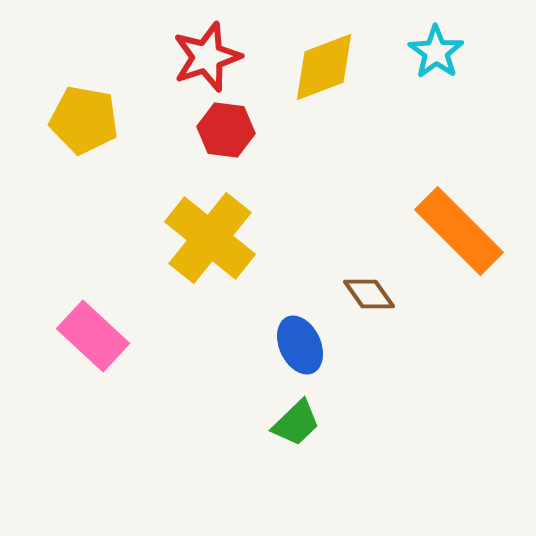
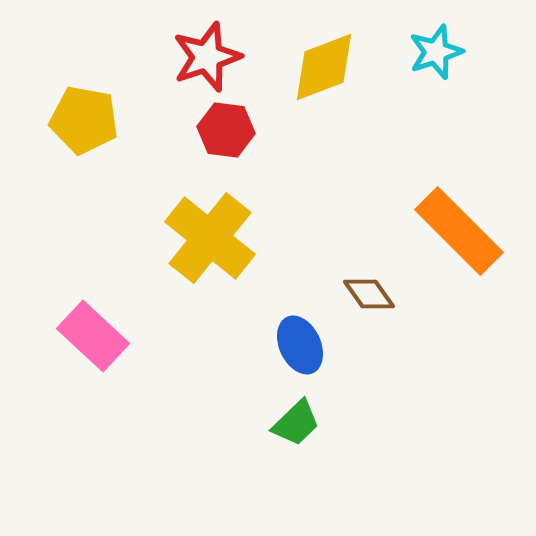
cyan star: rotated 18 degrees clockwise
